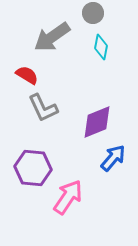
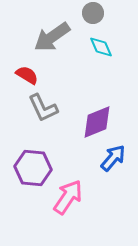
cyan diamond: rotated 35 degrees counterclockwise
